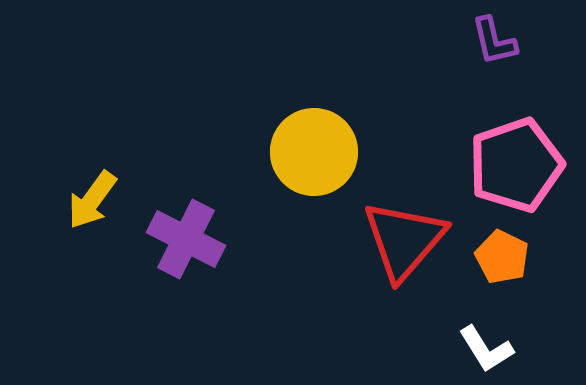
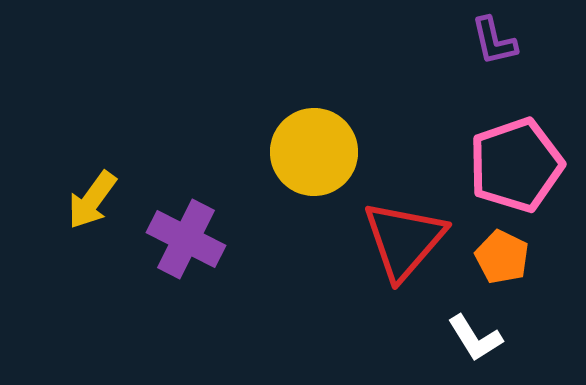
white L-shape: moved 11 px left, 11 px up
